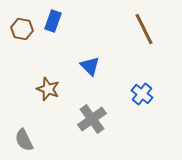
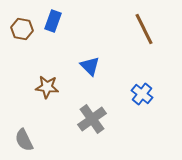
brown star: moved 1 px left, 2 px up; rotated 15 degrees counterclockwise
